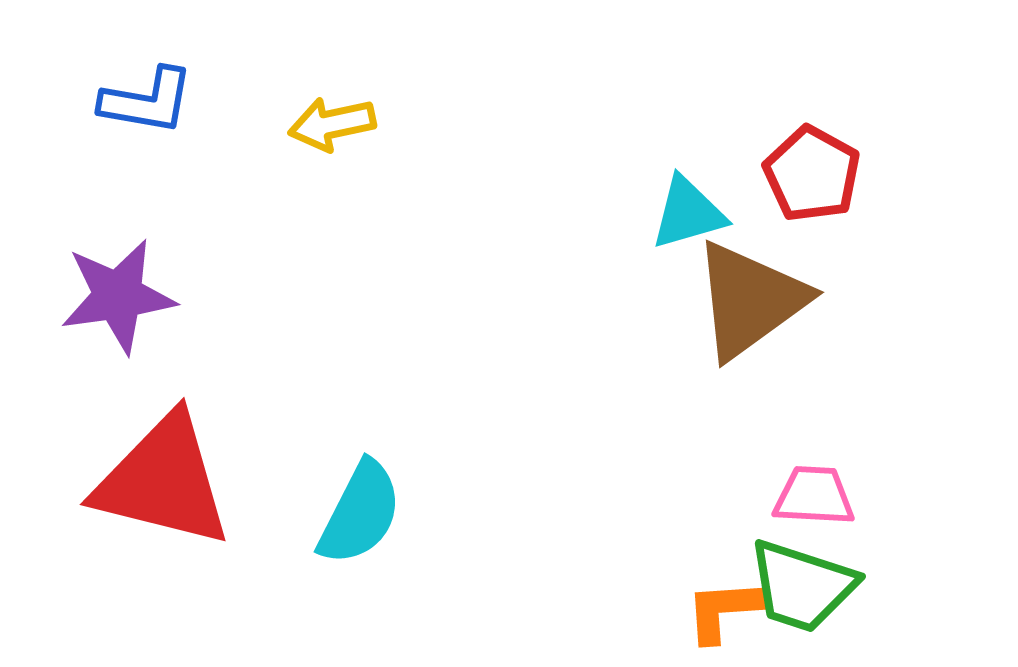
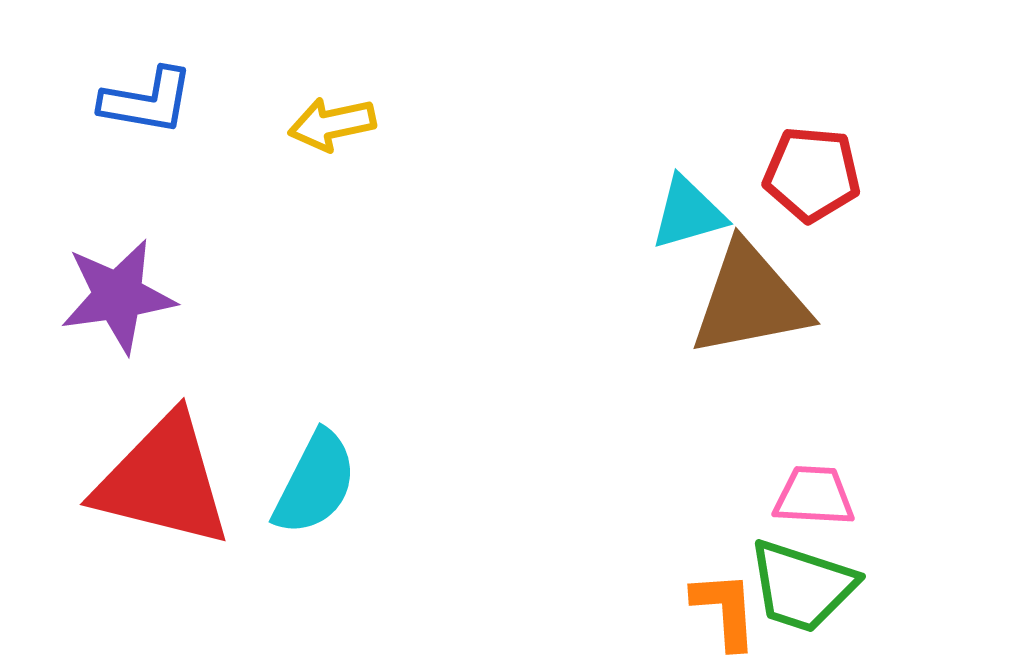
red pentagon: rotated 24 degrees counterclockwise
brown triangle: rotated 25 degrees clockwise
cyan semicircle: moved 45 px left, 30 px up
orange L-shape: rotated 90 degrees clockwise
